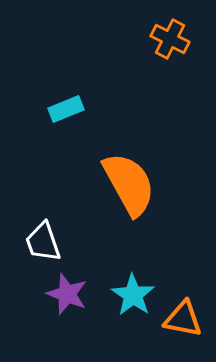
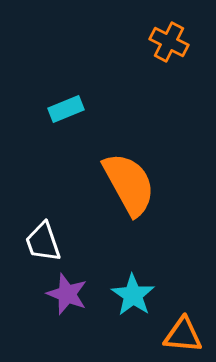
orange cross: moved 1 px left, 3 px down
orange triangle: moved 16 px down; rotated 6 degrees counterclockwise
